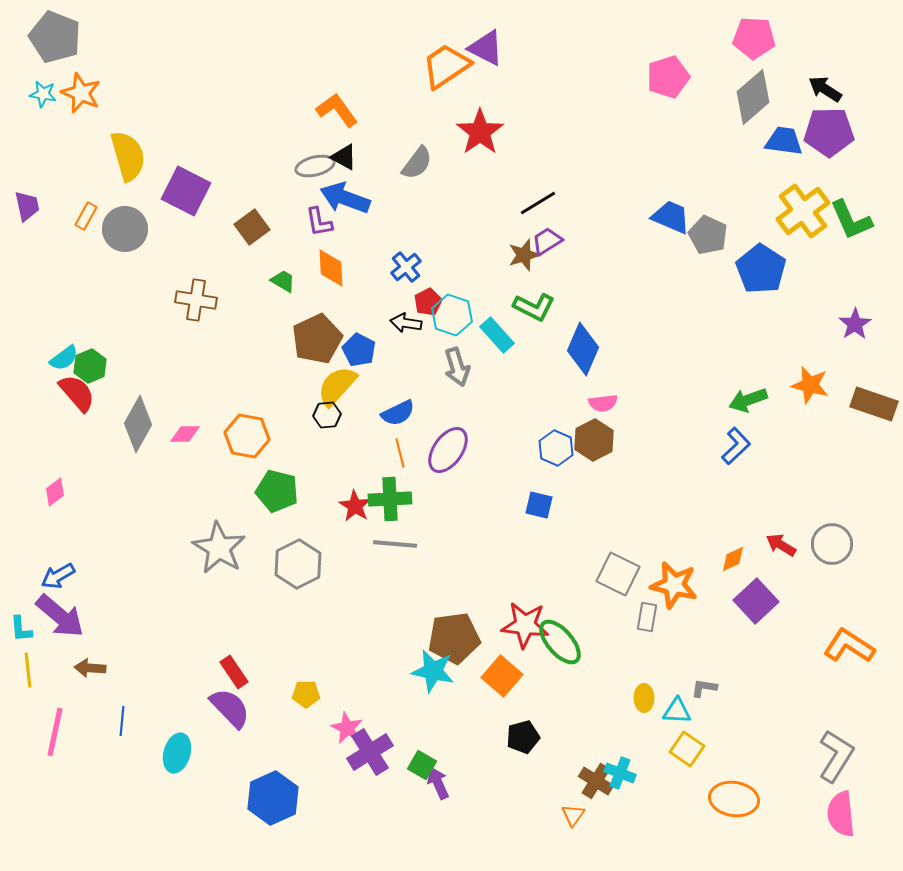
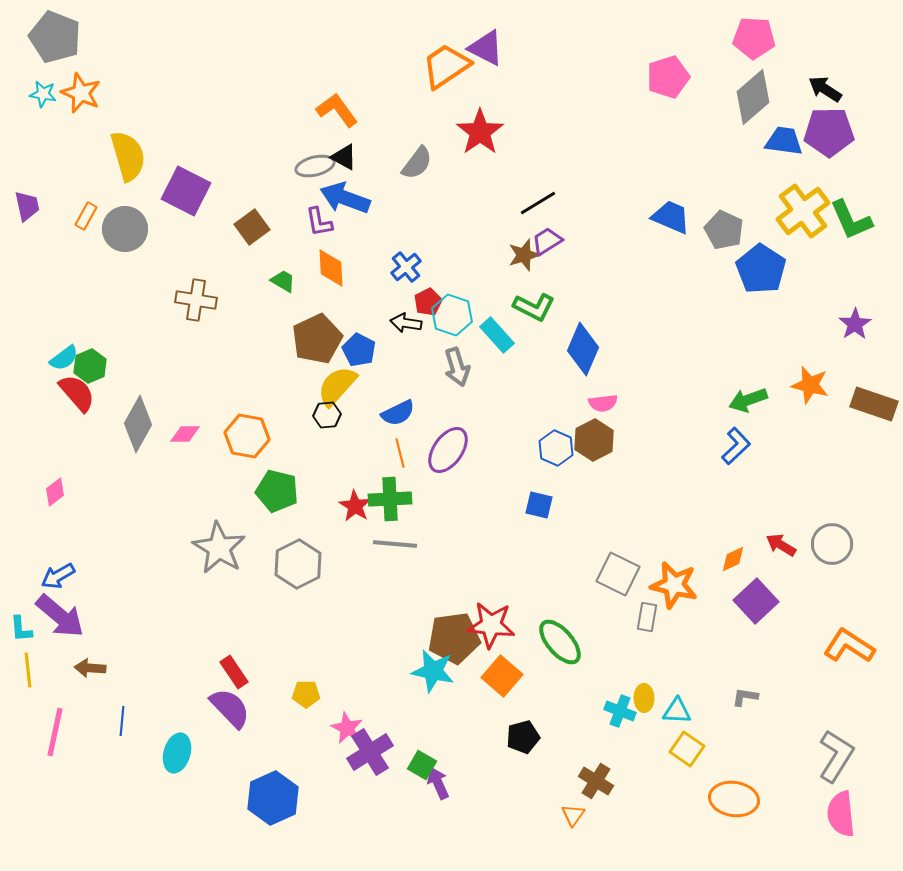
gray pentagon at (708, 235): moved 16 px right, 5 px up
red star at (525, 625): moved 34 px left
gray L-shape at (704, 688): moved 41 px right, 9 px down
cyan cross at (620, 773): moved 62 px up
